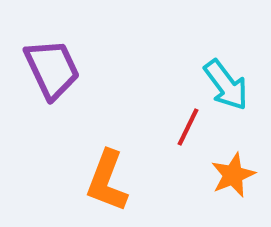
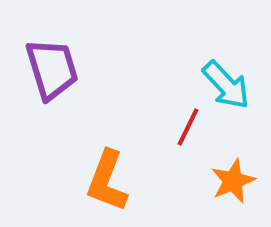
purple trapezoid: rotated 8 degrees clockwise
cyan arrow: rotated 6 degrees counterclockwise
orange star: moved 6 px down
